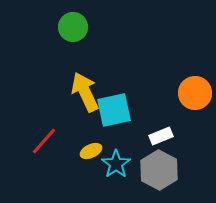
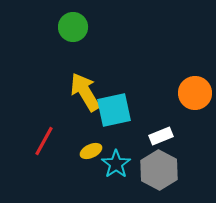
yellow arrow: rotated 6 degrees counterclockwise
red line: rotated 12 degrees counterclockwise
